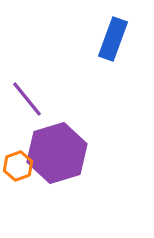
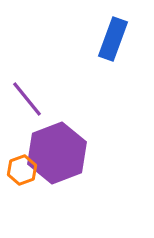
purple hexagon: rotated 4 degrees counterclockwise
orange hexagon: moved 4 px right, 4 px down
